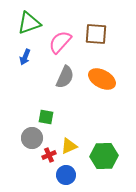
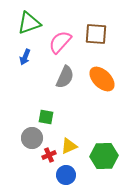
orange ellipse: rotated 16 degrees clockwise
